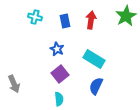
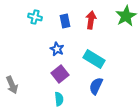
gray arrow: moved 2 px left, 1 px down
